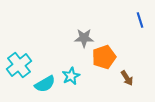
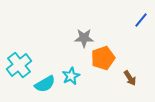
blue line: moved 1 px right; rotated 56 degrees clockwise
orange pentagon: moved 1 px left, 1 px down
brown arrow: moved 3 px right
